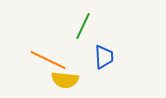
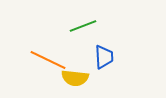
green line: rotated 44 degrees clockwise
yellow semicircle: moved 10 px right, 2 px up
